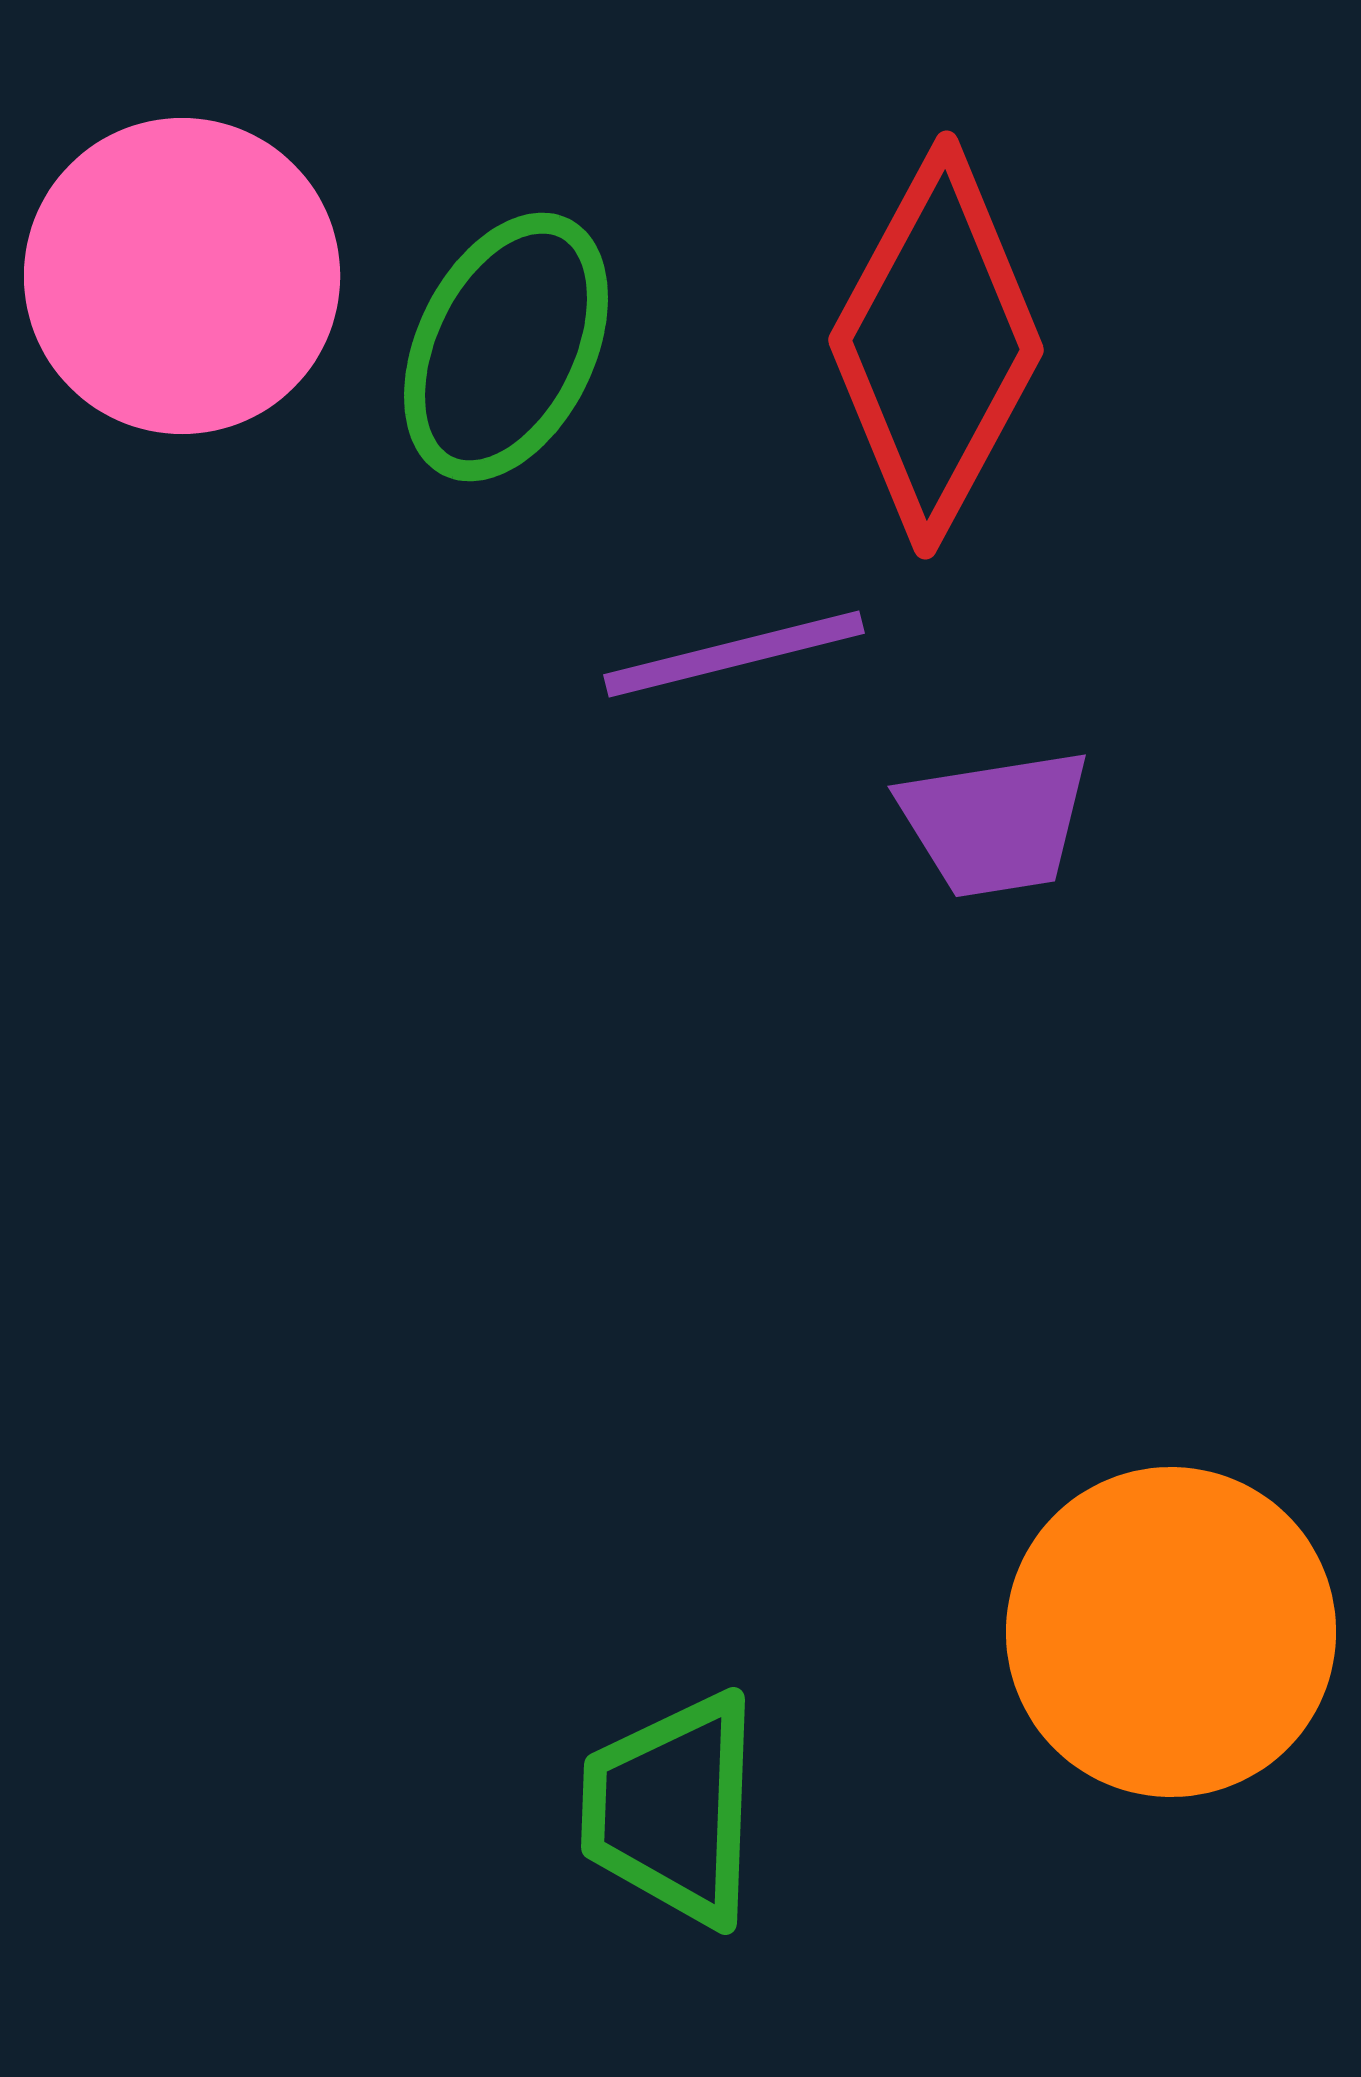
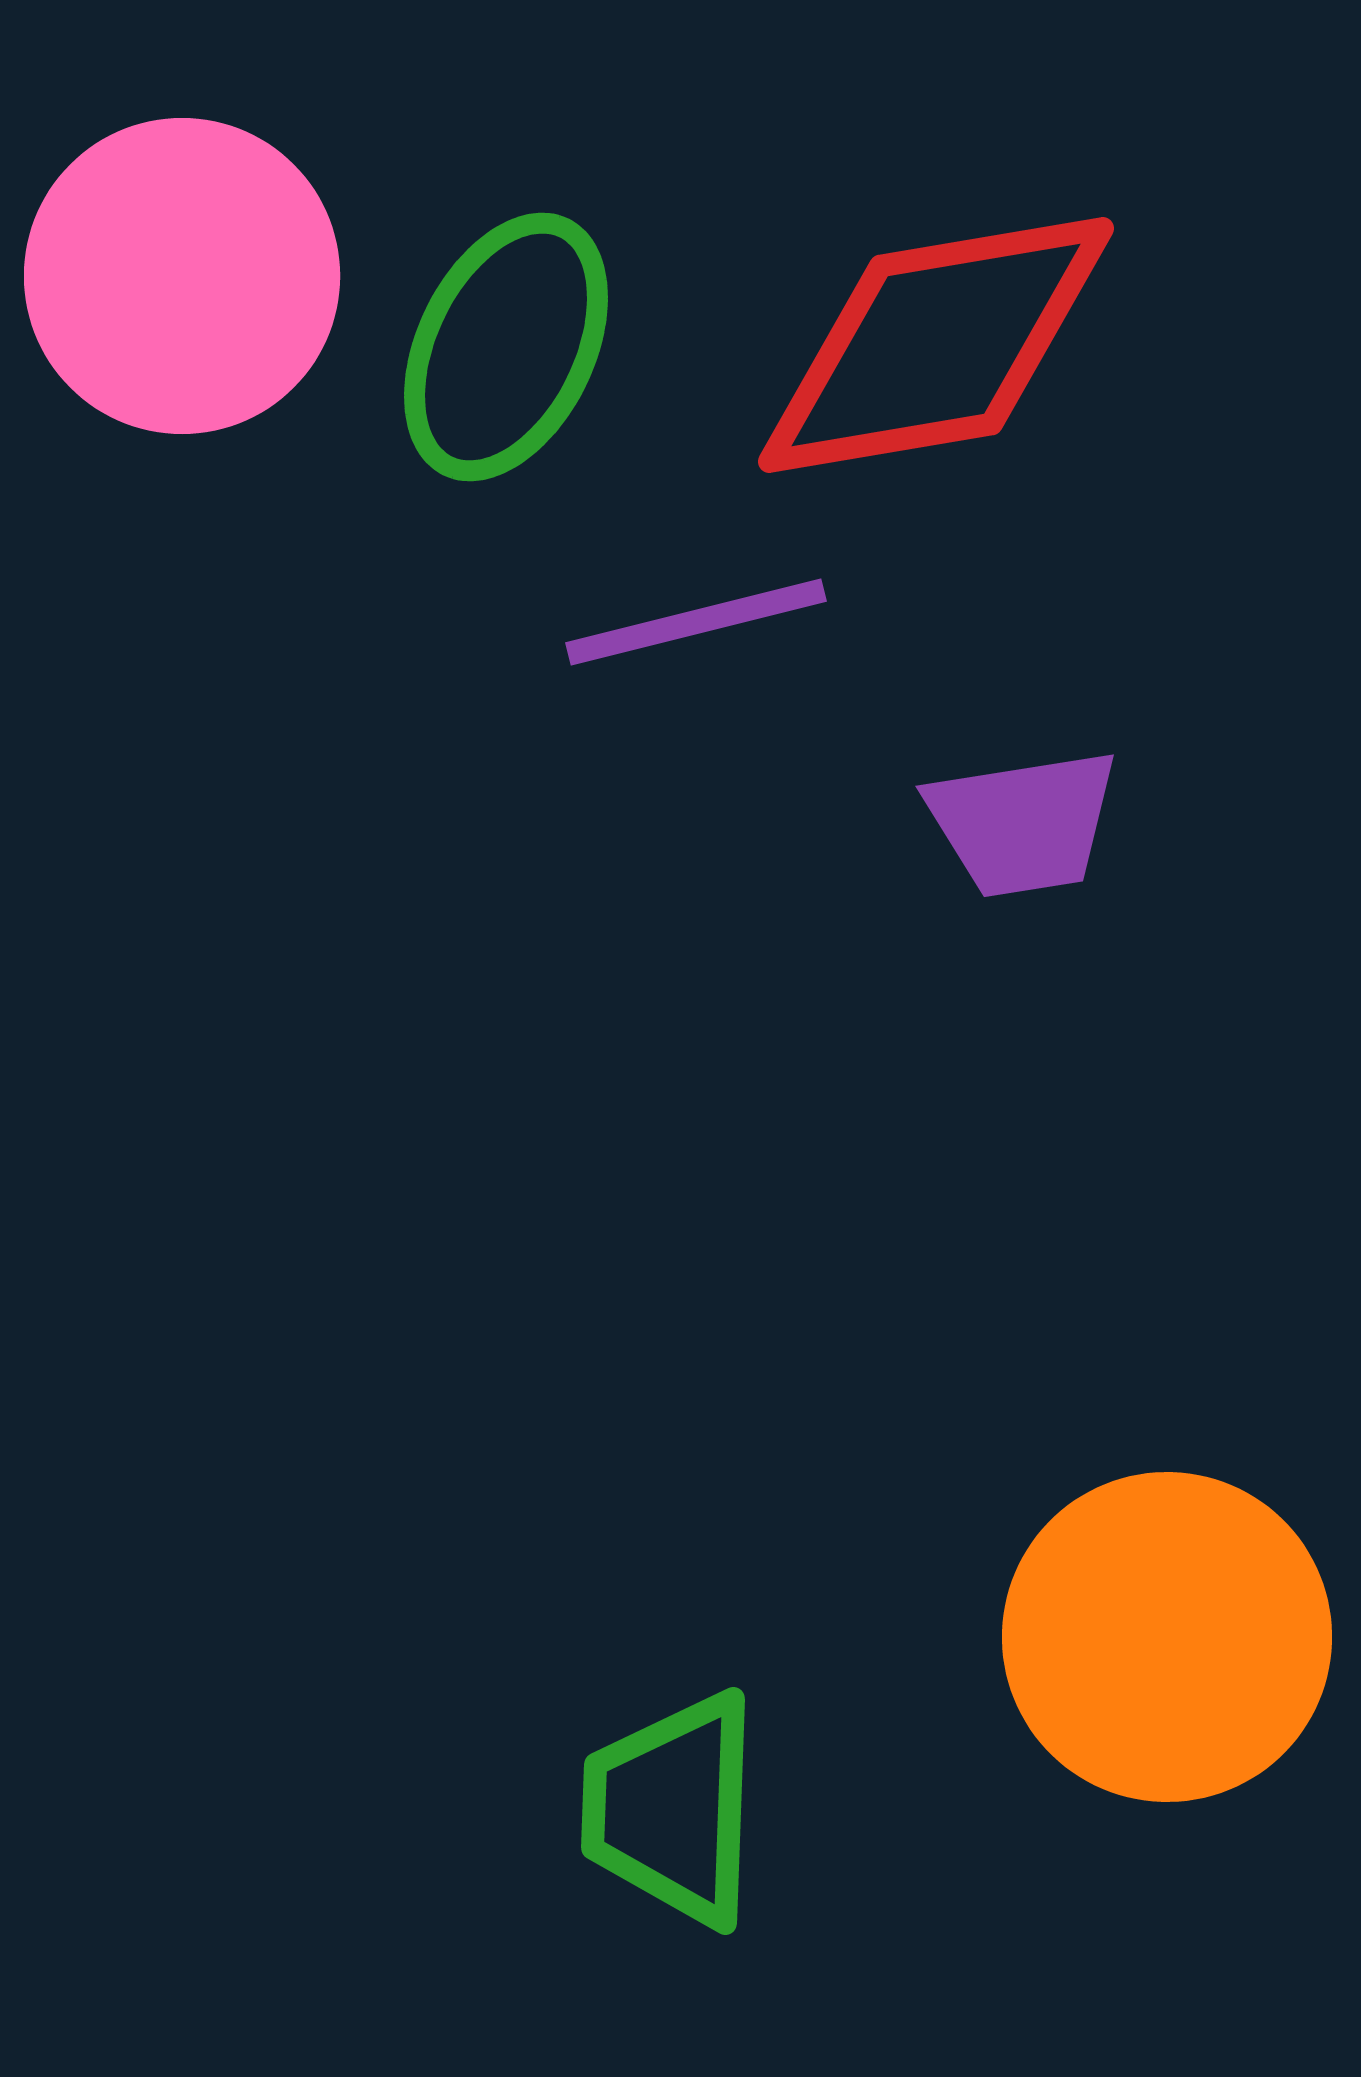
red diamond: rotated 52 degrees clockwise
purple line: moved 38 px left, 32 px up
purple trapezoid: moved 28 px right
orange circle: moved 4 px left, 5 px down
